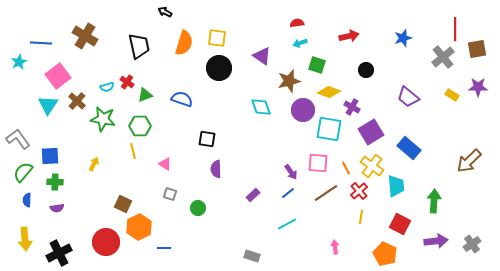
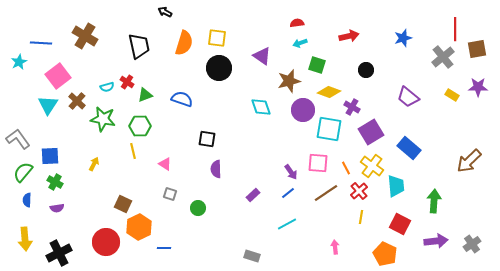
green cross at (55, 182): rotated 28 degrees clockwise
